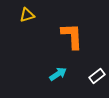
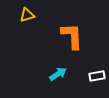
white rectangle: rotated 28 degrees clockwise
